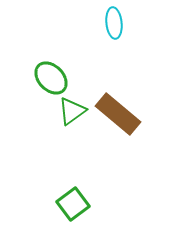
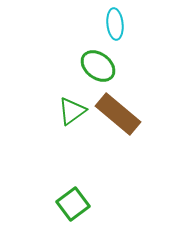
cyan ellipse: moved 1 px right, 1 px down
green ellipse: moved 47 px right, 12 px up; rotated 8 degrees counterclockwise
